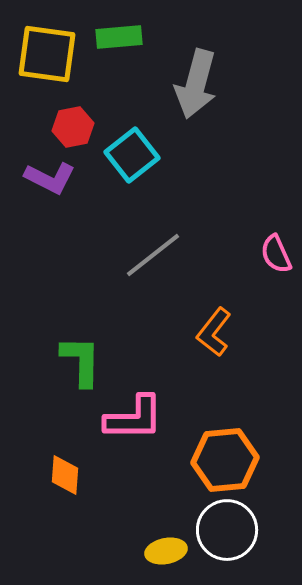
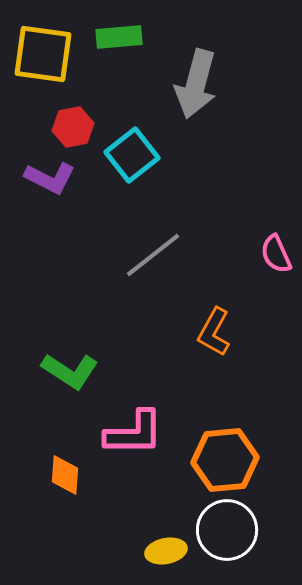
yellow square: moved 4 px left
orange L-shape: rotated 9 degrees counterclockwise
green L-shape: moved 11 px left, 10 px down; rotated 122 degrees clockwise
pink L-shape: moved 15 px down
